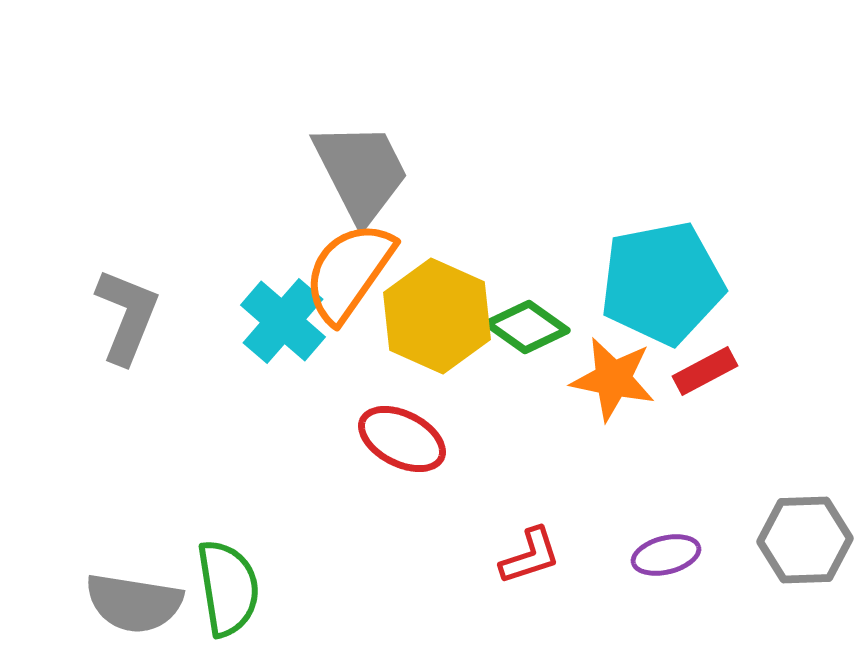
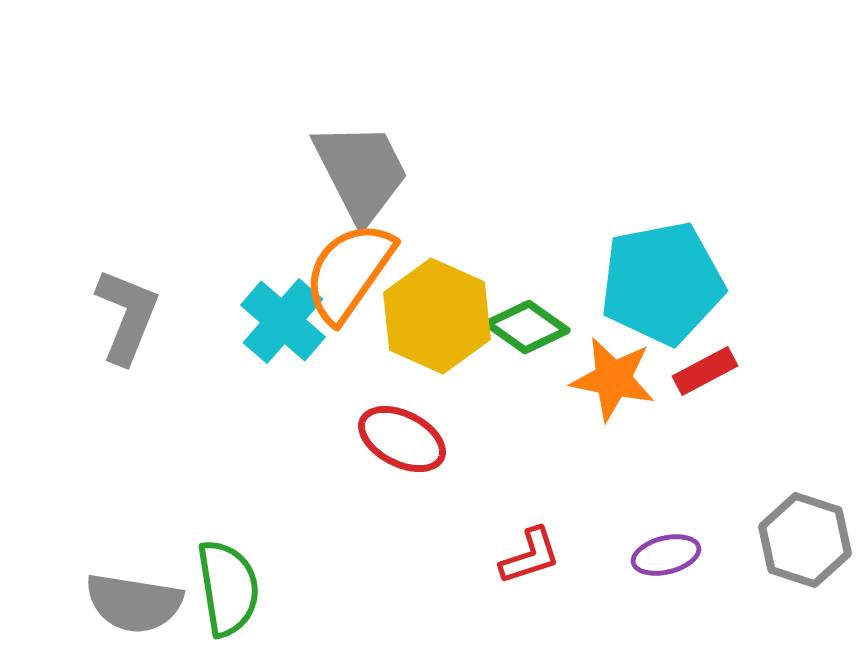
gray hexagon: rotated 20 degrees clockwise
